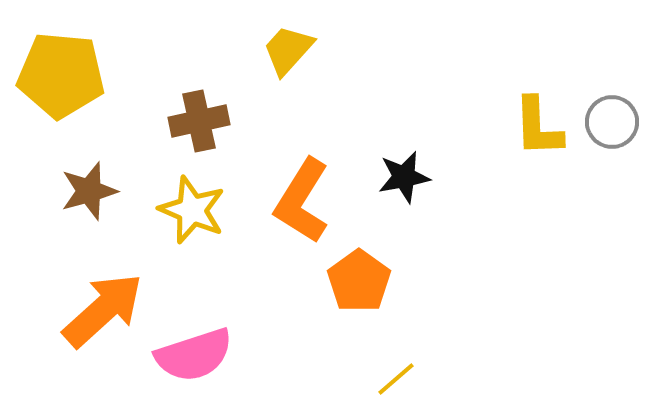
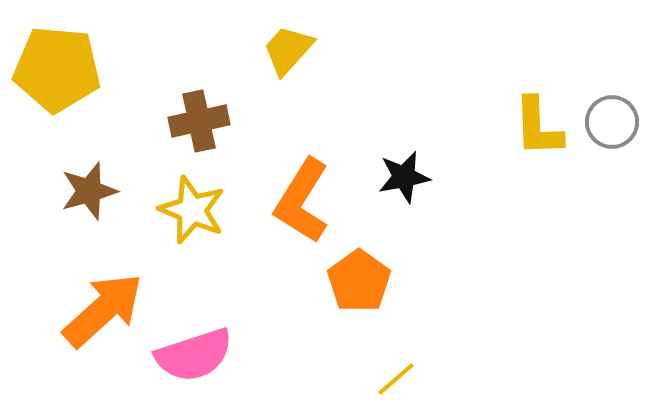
yellow pentagon: moved 4 px left, 6 px up
